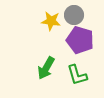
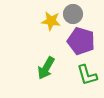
gray circle: moved 1 px left, 1 px up
purple pentagon: moved 1 px right, 1 px down
green L-shape: moved 10 px right
